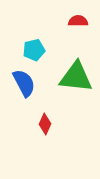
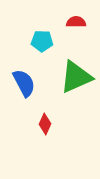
red semicircle: moved 2 px left, 1 px down
cyan pentagon: moved 8 px right, 9 px up; rotated 15 degrees clockwise
green triangle: rotated 30 degrees counterclockwise
